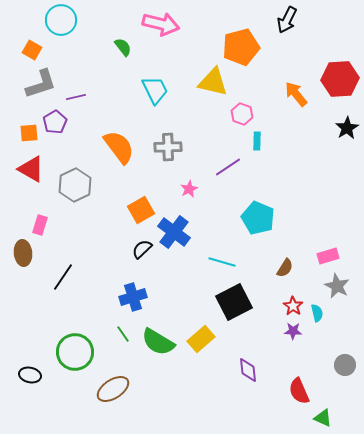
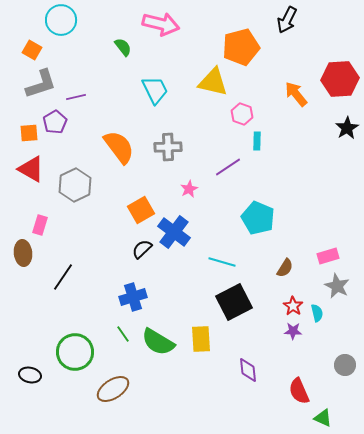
yellow rectangle at (201, 339): rotated 52 degrees counterclockwise
